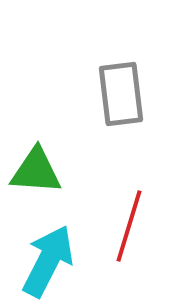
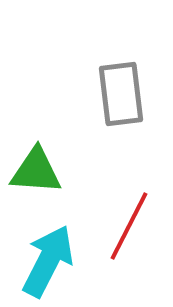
red line: rotated 10 degrees clockwise
